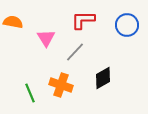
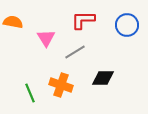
gray line: rotated 15 degrees clockwise
black diamond: rotated 30 degrees clockwise
